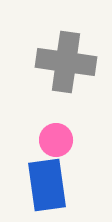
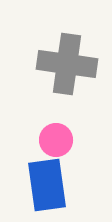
gray cross: moved 1 px right, 2 px down
